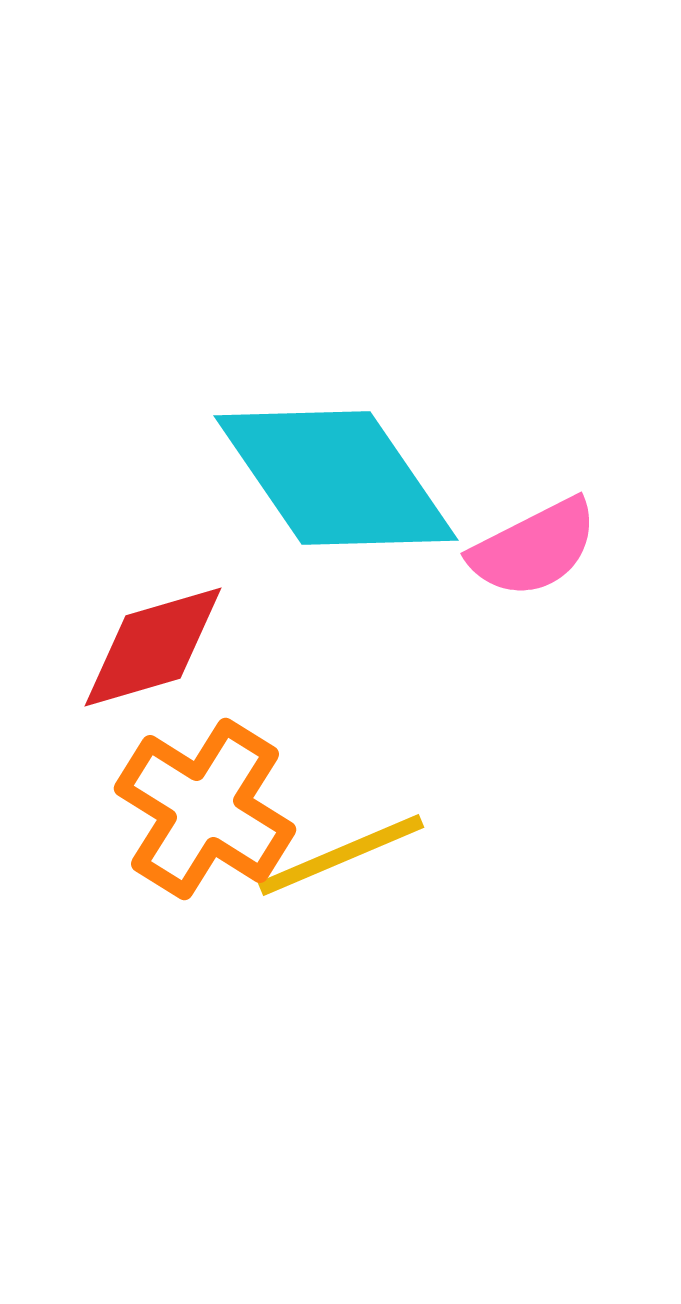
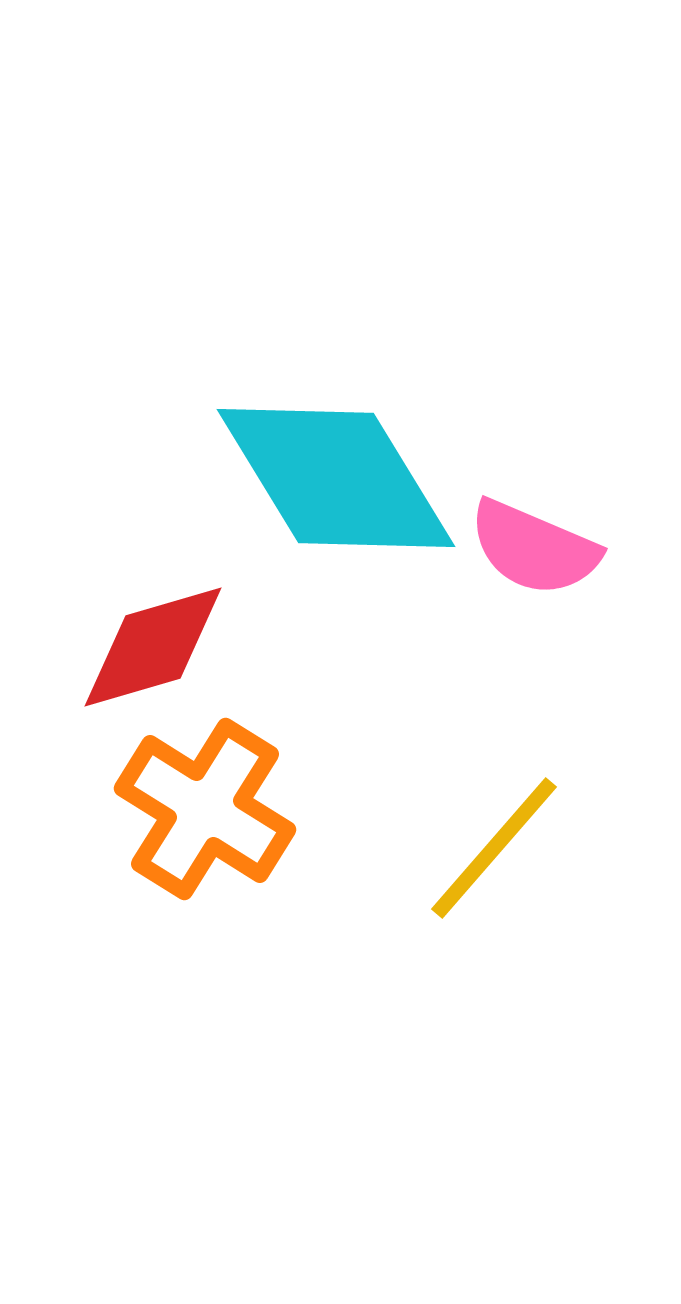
cyan diamond: rotated 3 degrees clockwise
pink semicircle: rotated 50 degrees clockwise
yellow line: moved 153 px right, 7 px up; rotated 26 degrees counterclockwise
